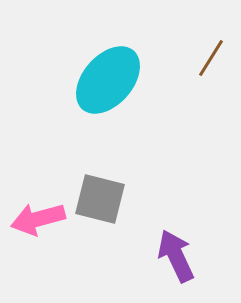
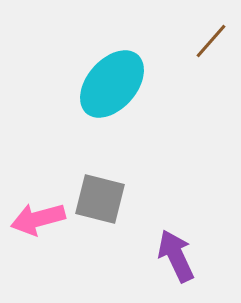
brown line: moved 17 px up; rotated 9 degrees clockwise
cyan ellipse: moved 4 px right, 4 px down
